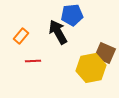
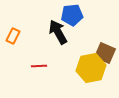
orange rectangle: moved 8 px left; rotated 14 degrees counterclockwise
red line: moved 6 px right, 5 px down
